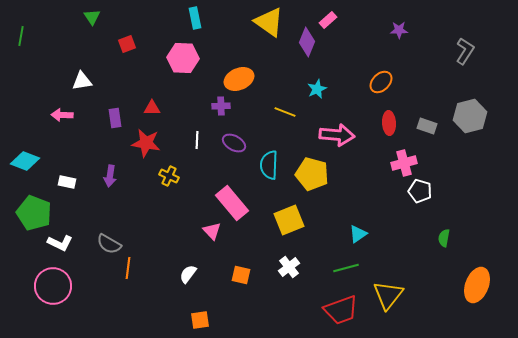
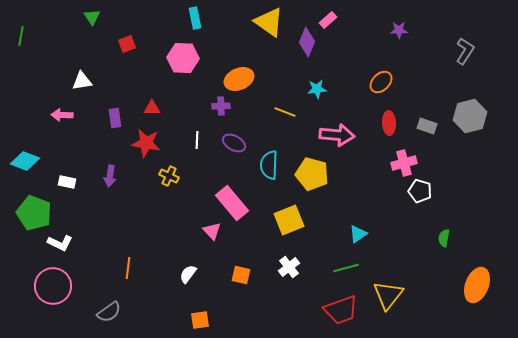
cyan star at (317, 89): rotated 18 degrees clockwise
gray semicircle at (109, 244): moved 68 px down; rotated 65 degrees counterclockwise
